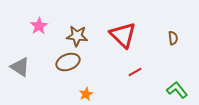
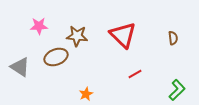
pink star: rotated 30 degrees clockwise
brown ellipse: moved 12 px left, 5 px up
red line: moved 2 px down
green L-shape: rotated 85 degrees clockwise
